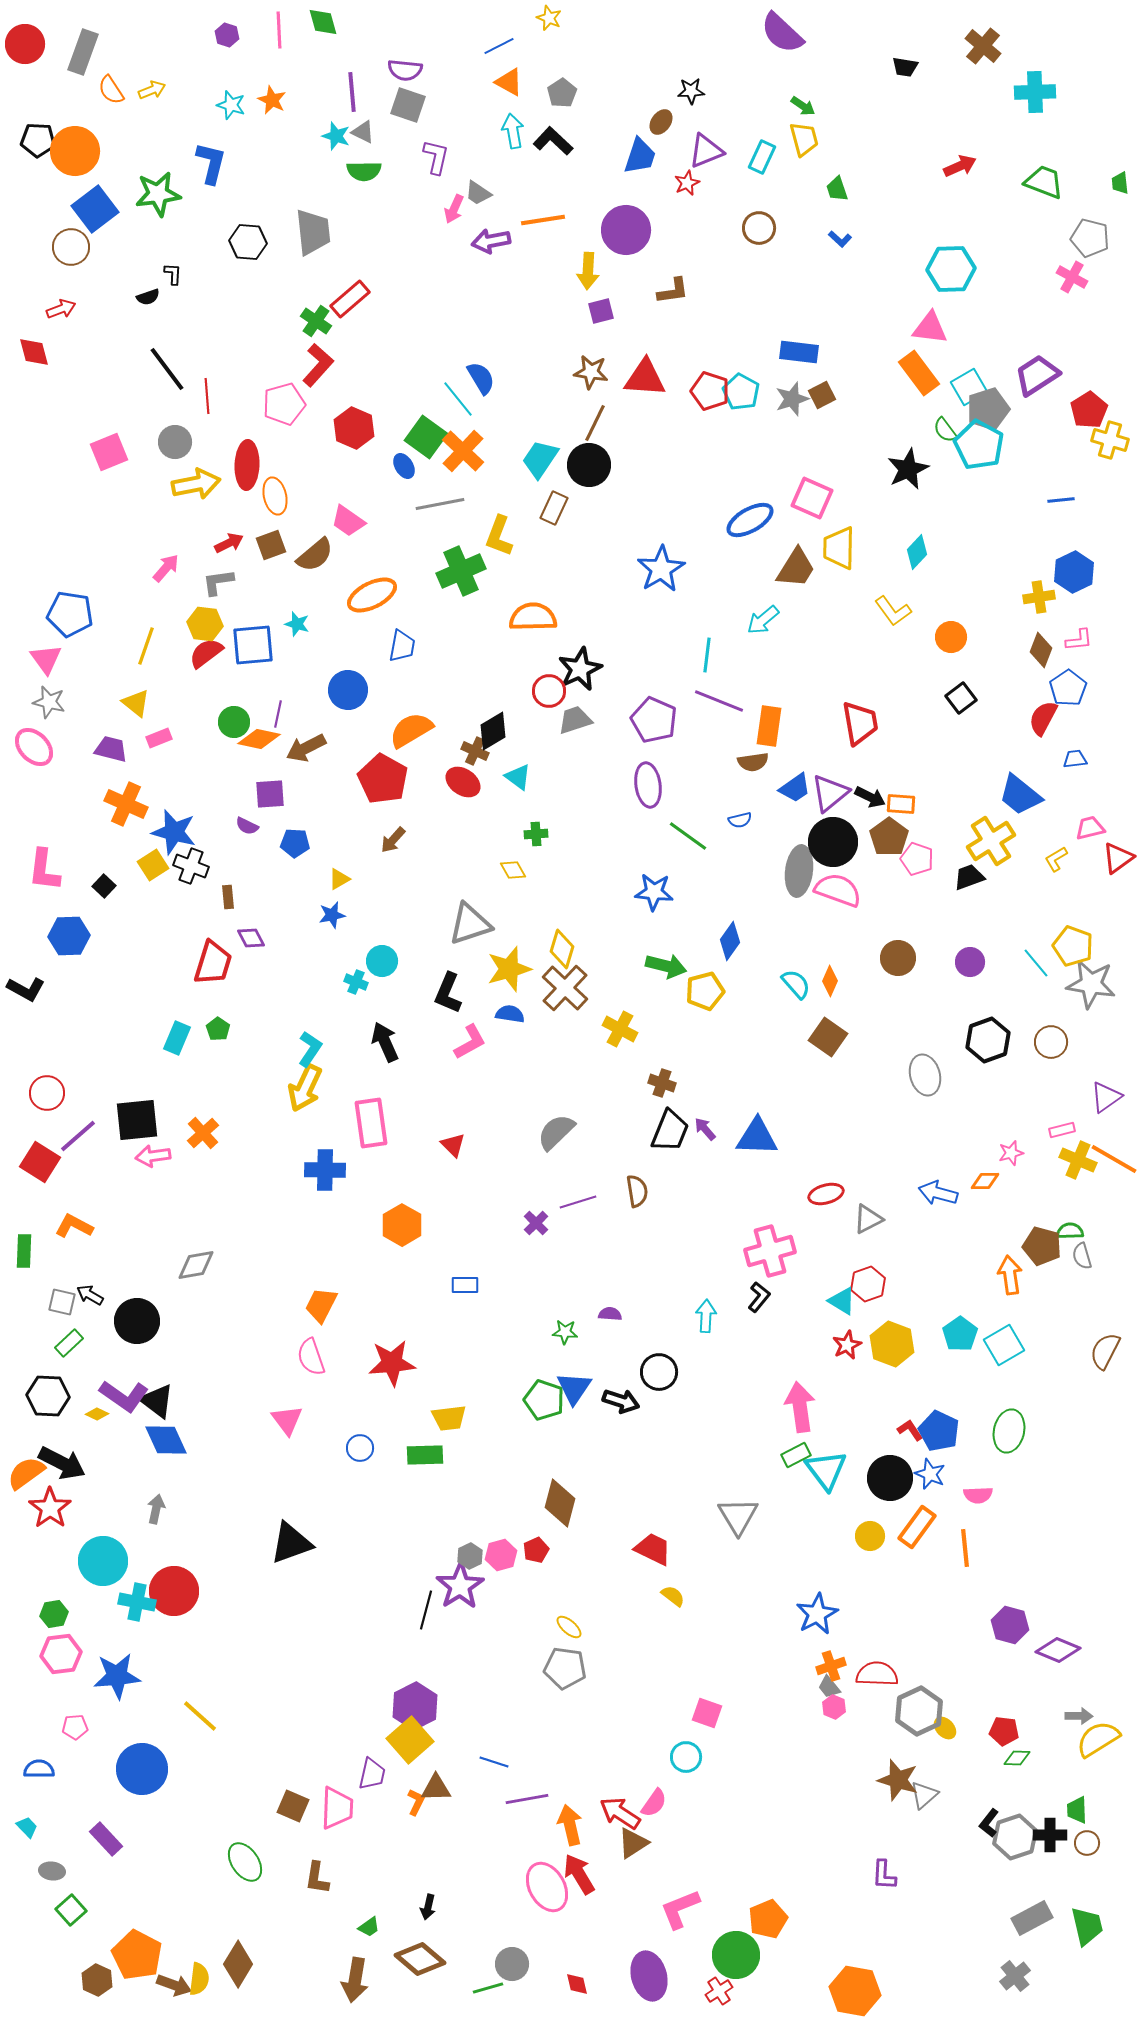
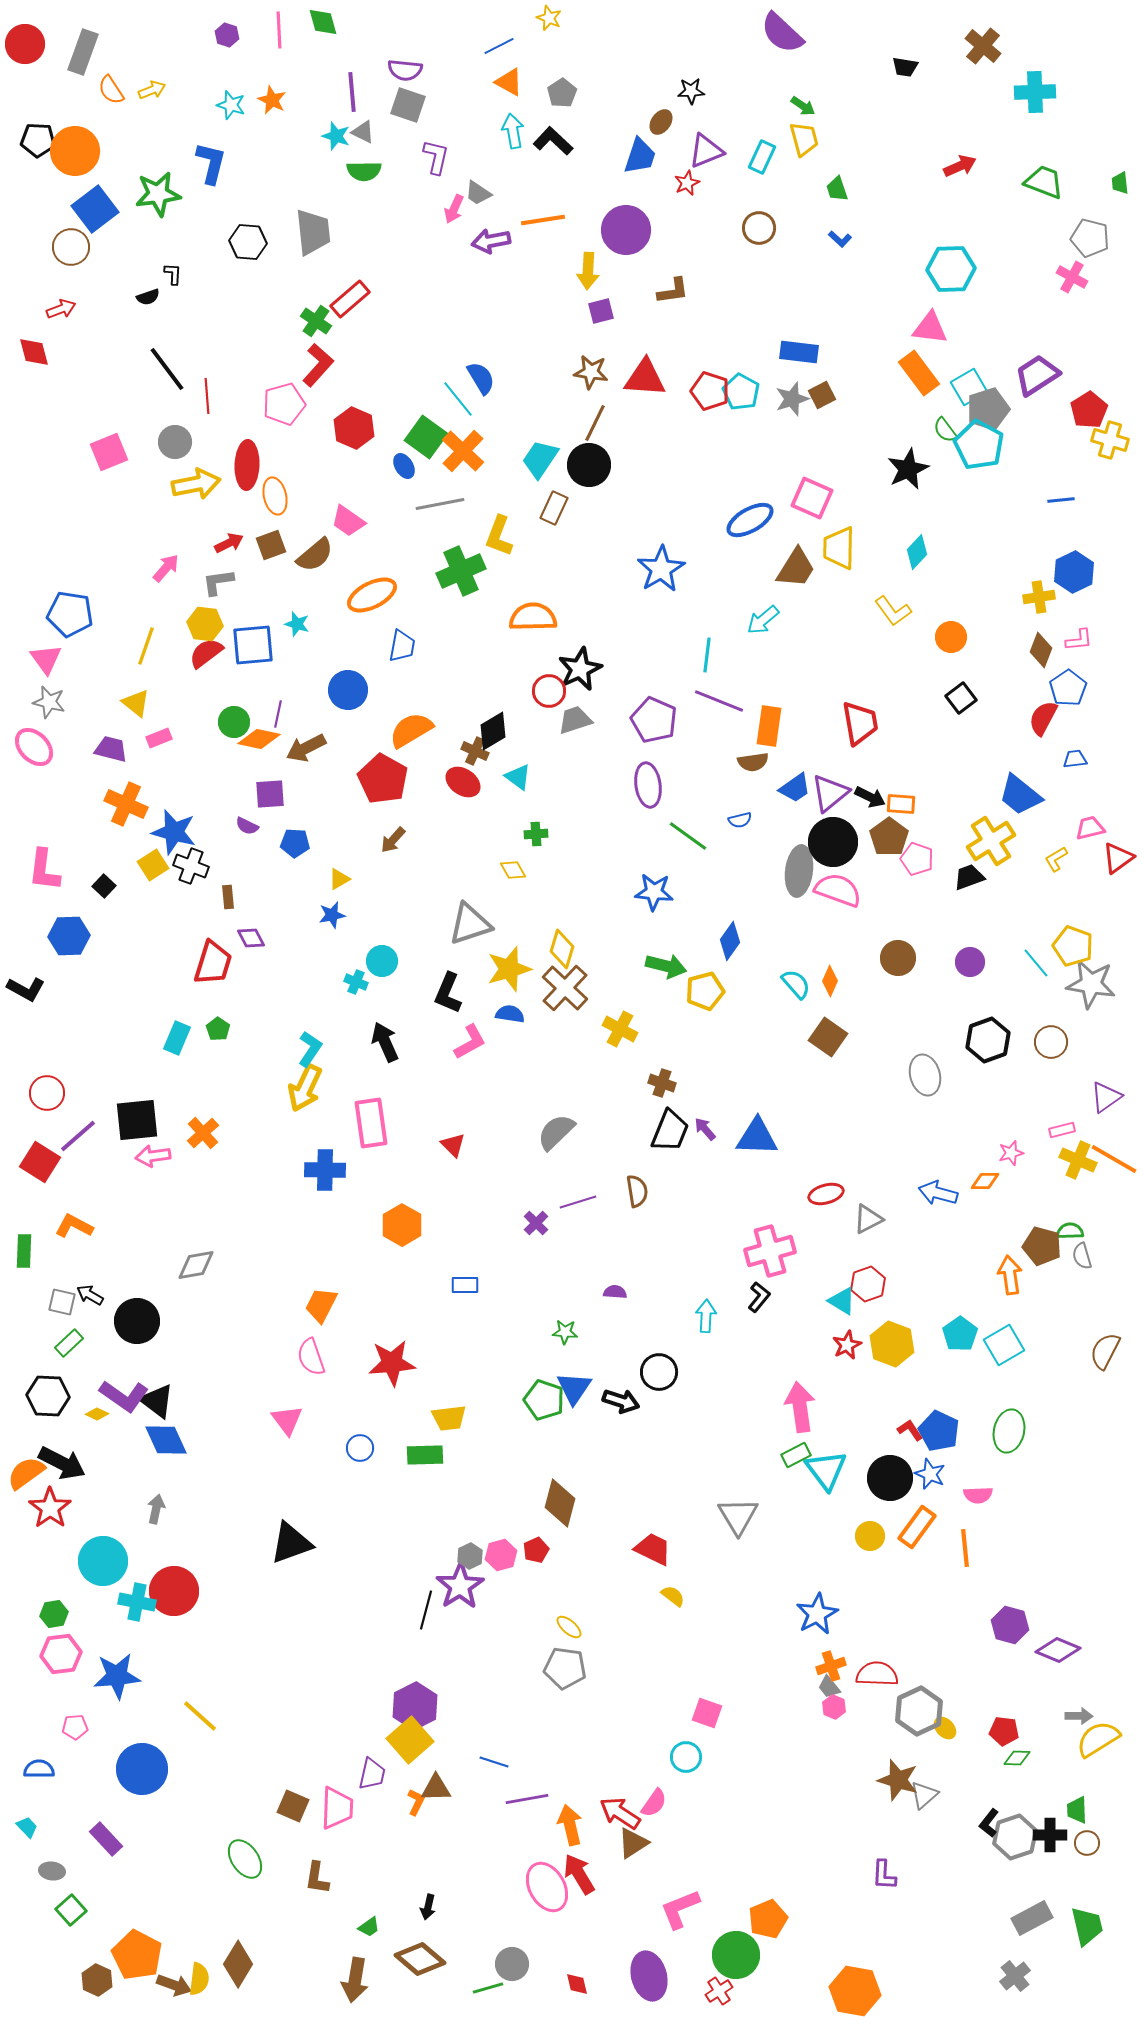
purple semicircle at (610, 1314): moved 5 px right, 22 px up
green ellipse at (245, 1862): moved 3 px up
